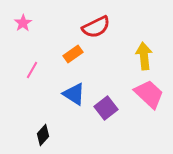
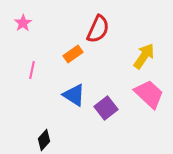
red semicircle: moved 2 px right, 2 px down; rotated 40 degrees counterclockwise
yellow arrow: rotated 40 degrees clockwise
pink line: rotated 18 degrees counterclockwise
blue triangle: moved 1 px down
black diamond: moved 1 px right, 5 px down
